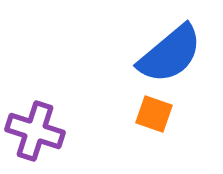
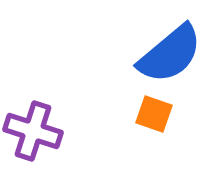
purple cross: moved 2 px left
